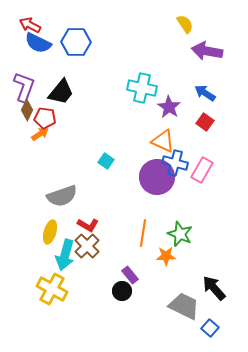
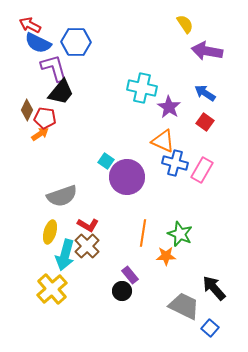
purple L-shape: moved 30 px right, 19 px up; rotated 36 degrees counterclockwise
purple circle: moved 30 px left
yellow cross: rotated 20 degrees clockwise
